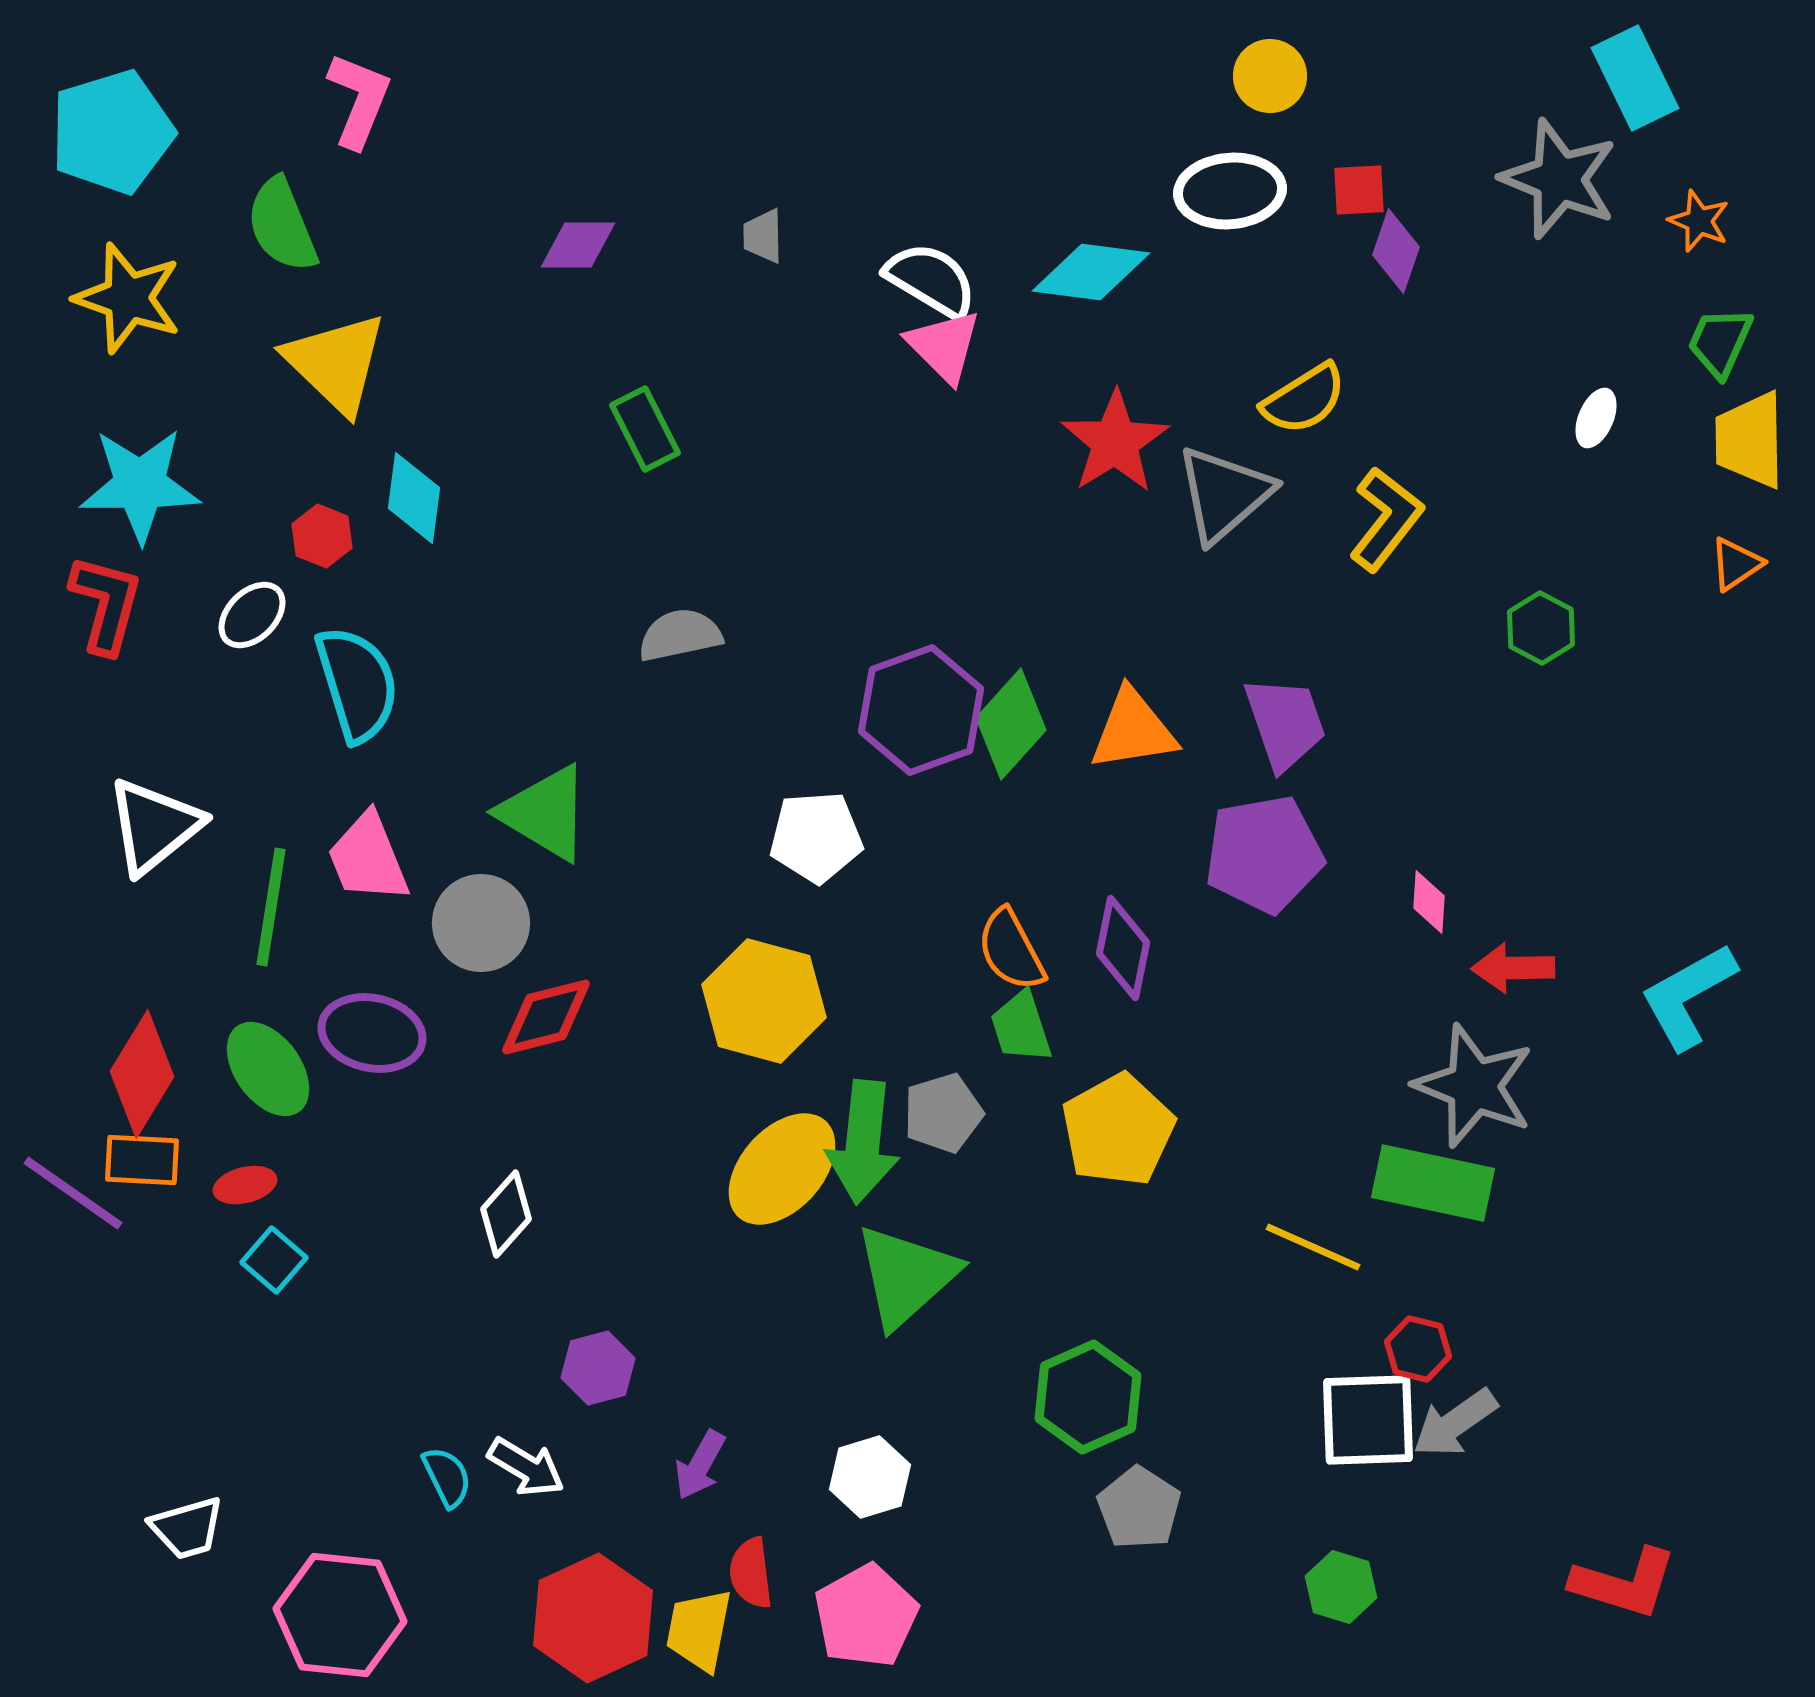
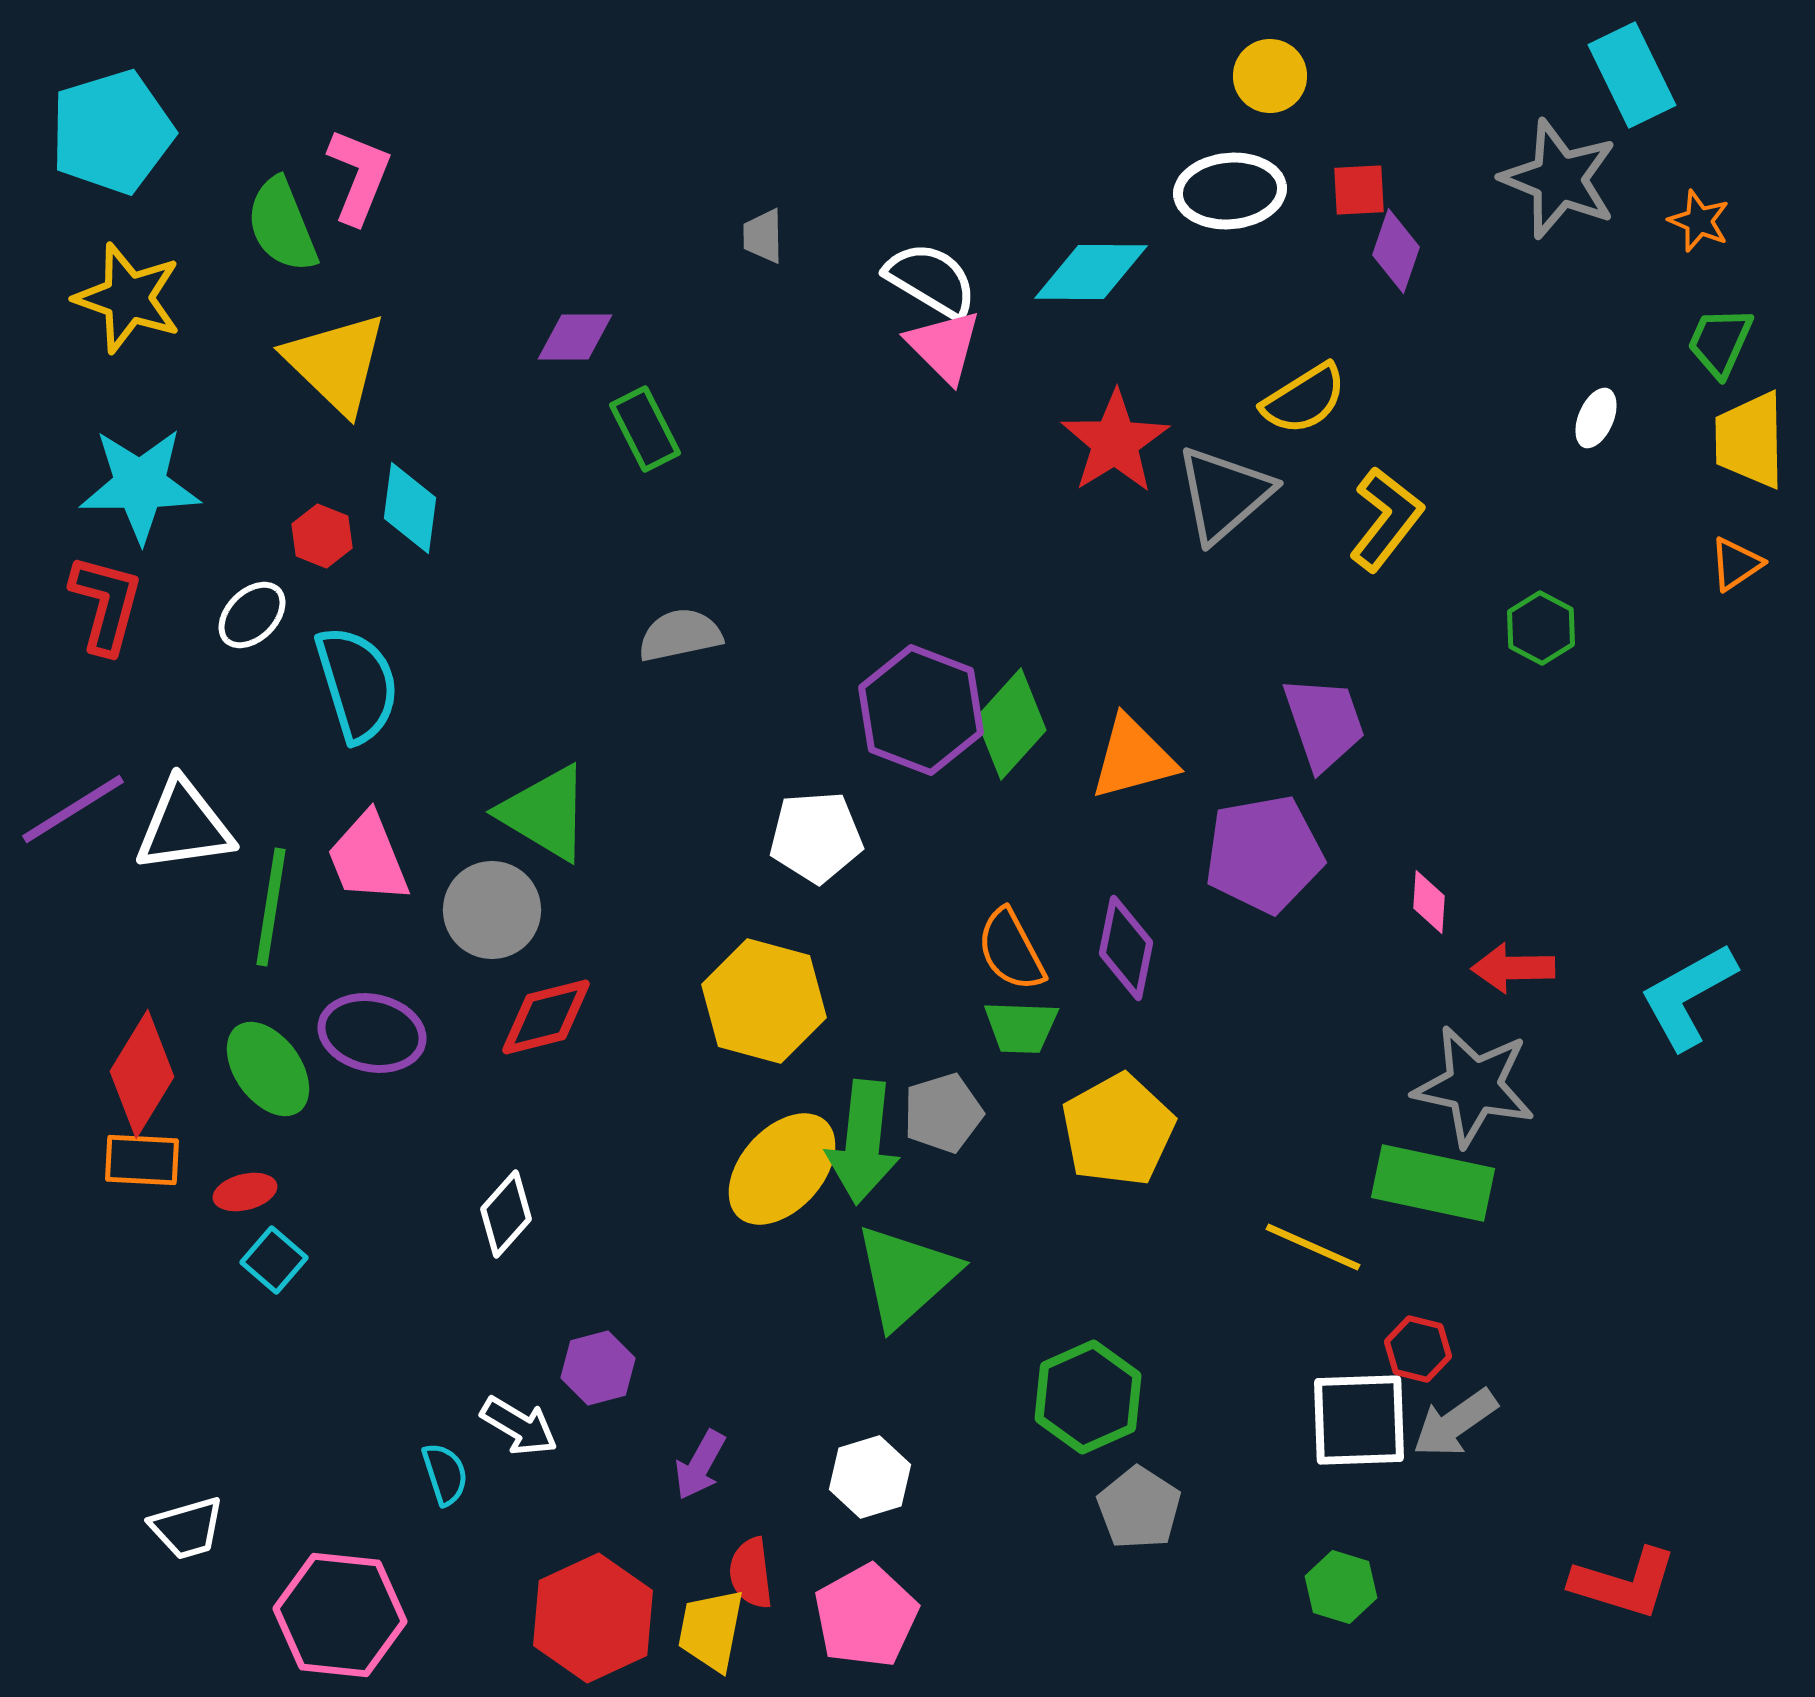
cyan rectangle at (1635, 78): moved 3 px left, 3 px up
pink L-shape at (359, 100): moved 76 px down
purple diamond at (578, 245): moved 3 px left, 92 px down
cyan diamond at (1091, 272): rotated 7 degrees counterclockwise
cyan diamond at (414, 498): moved 4 px left, 10 px down
purple hexagon at (921, 710): rotated 19 degrees counterclockwise
purple trapezoid at (1285, 723): moved 39 px right
orange triangle at (1133, 730): moved 28 px down; rotated 6 degrees counterclockwise
white triangle at (154, 826): moved 30 px right; rotated 31 degrees clockwise
gray circle at (481, 923): moved 11 px right, 13 px up
purple diamond at (1123, 948): moved 3 px right
green trapezoid at (1021, 1027): rotated 70 degrees counterclockwise
gray star at (1474, 1086): rotated 10 degrees counterclockwise
red ellipse at (245, 1185): moved 7 px down
purple line at (73, 1193): moved 384 px up; rotated 67 degrees counterclockwise
white square at (1368, 1420): moved 9 px left
white arrow at (526, 1467): moved 7 px left, 41 px up
cyan semicircle at (447, 1477): moved 2 px left, 3 px up; rotated 8 degrees clockwise
yellow trapezoid at (699, 1630): moved 12 px right
